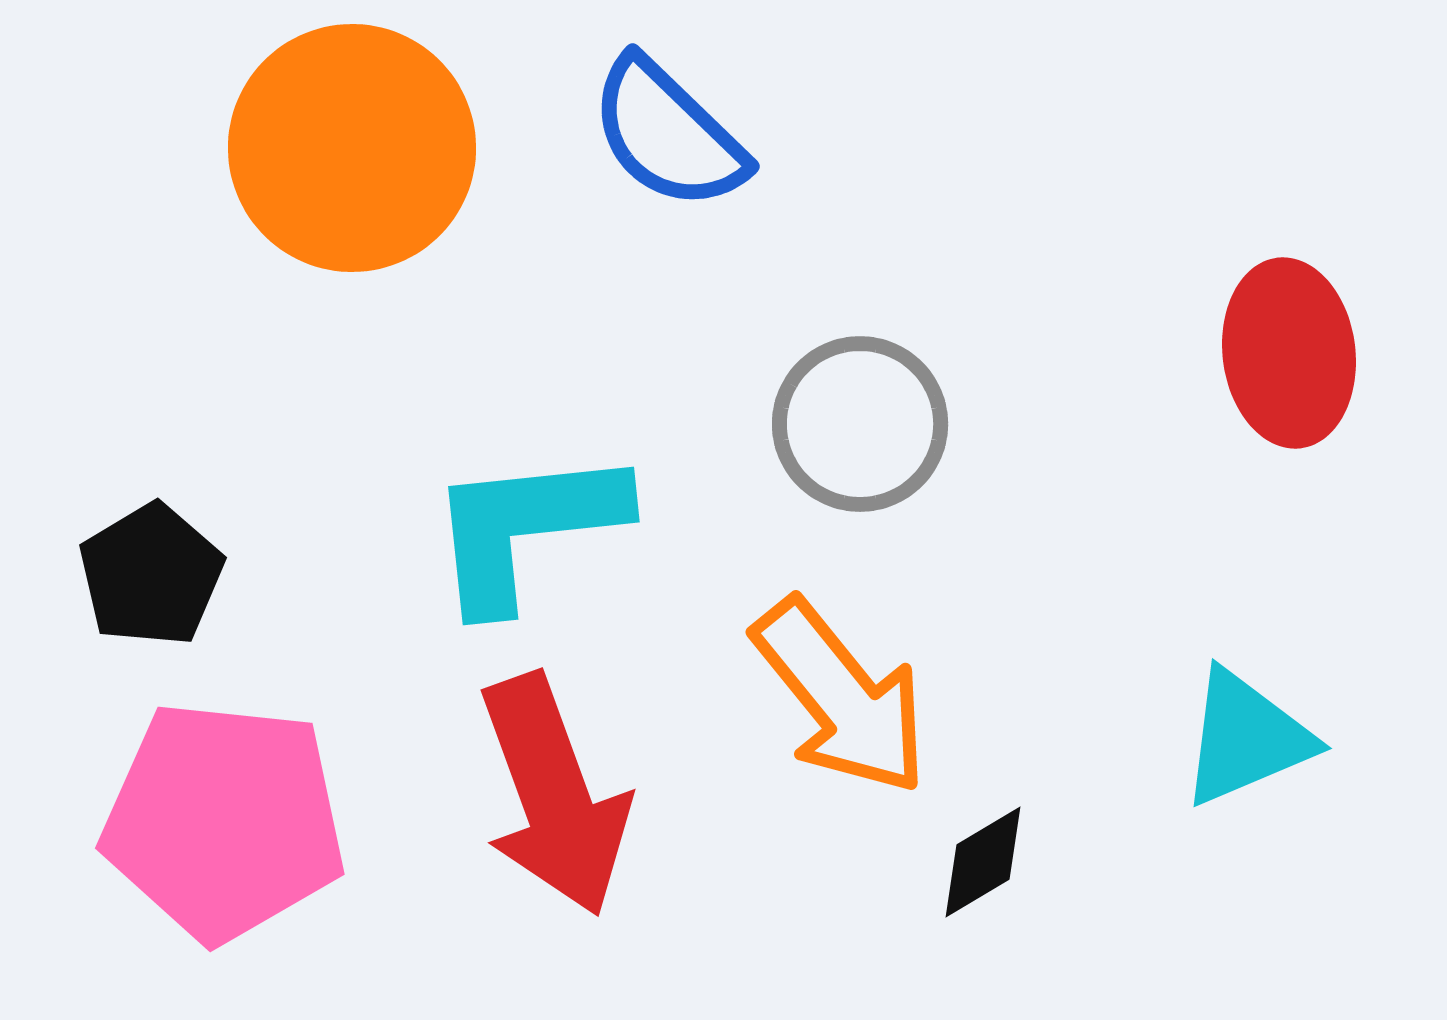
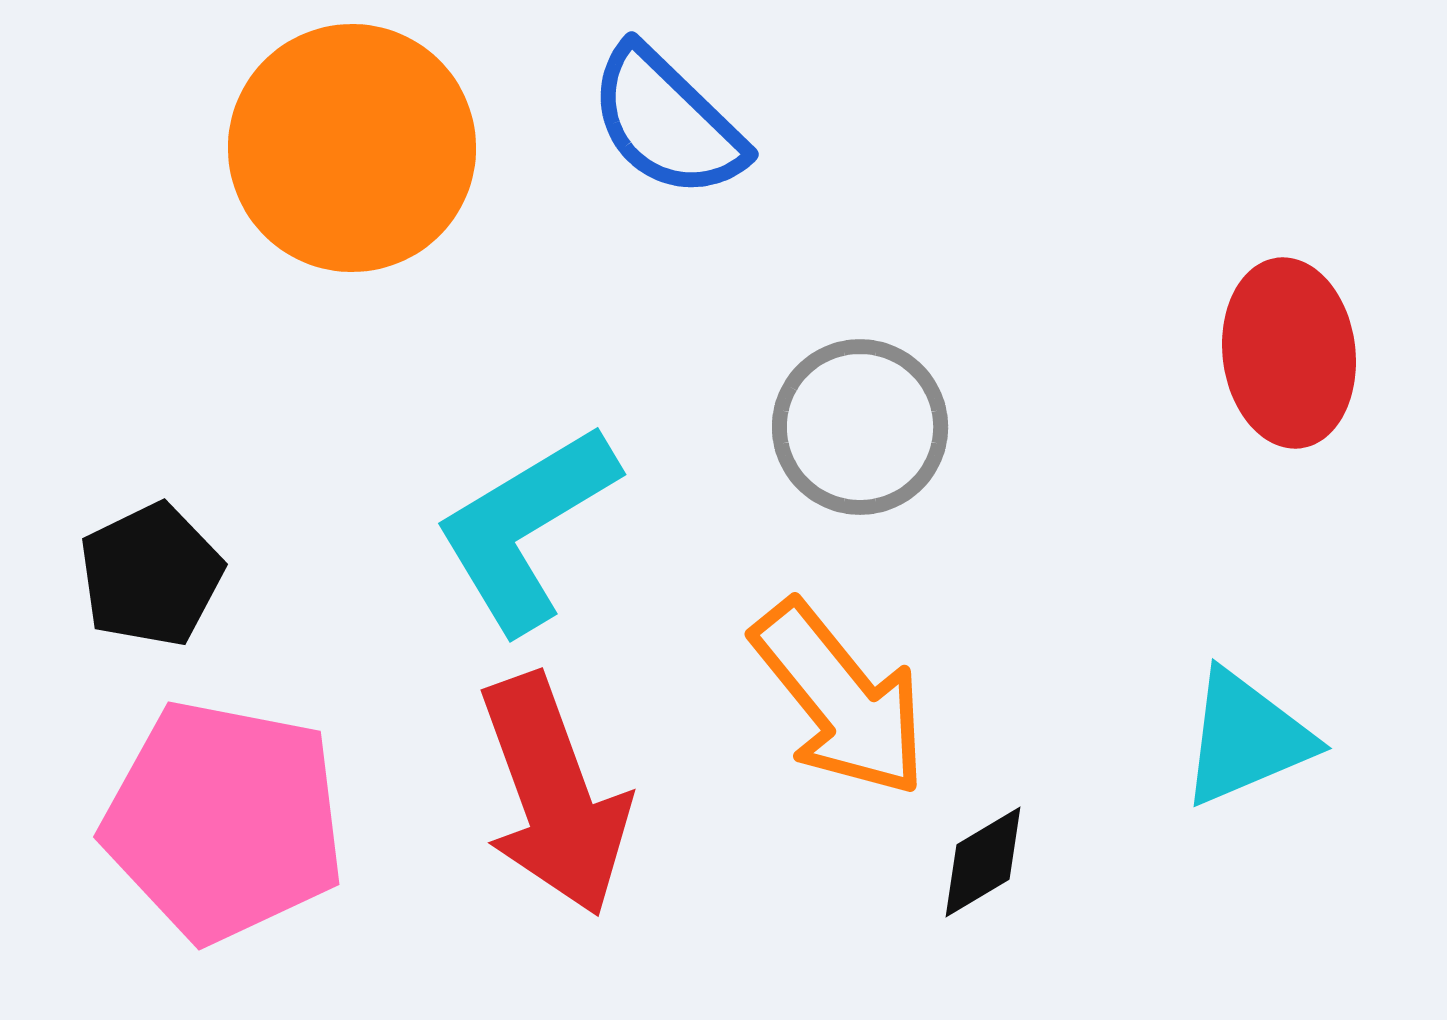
blue semicircle: moved 1 px left, 12 px up
gray circle: moved 3 px down
cyan L-shape: rotated 25 degrees counterclockwise
black pentagon: rotated 5 degrees clockwise
orange arrow: moved 1 px left, 2 px down
pink pentagon: rotated 5 degrees clockwise
